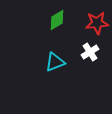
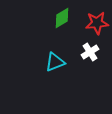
green diamond: moved 5 px right, 2 px up
